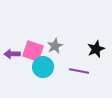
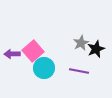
gray star: moved 26 px right, 3 px up
pink square: rotated 30 degrees clockwise
cyan circle: moved 1 px right, 1 px down
